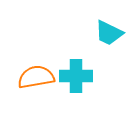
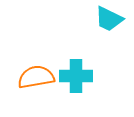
cyan trapezoid: moved 14 px up
